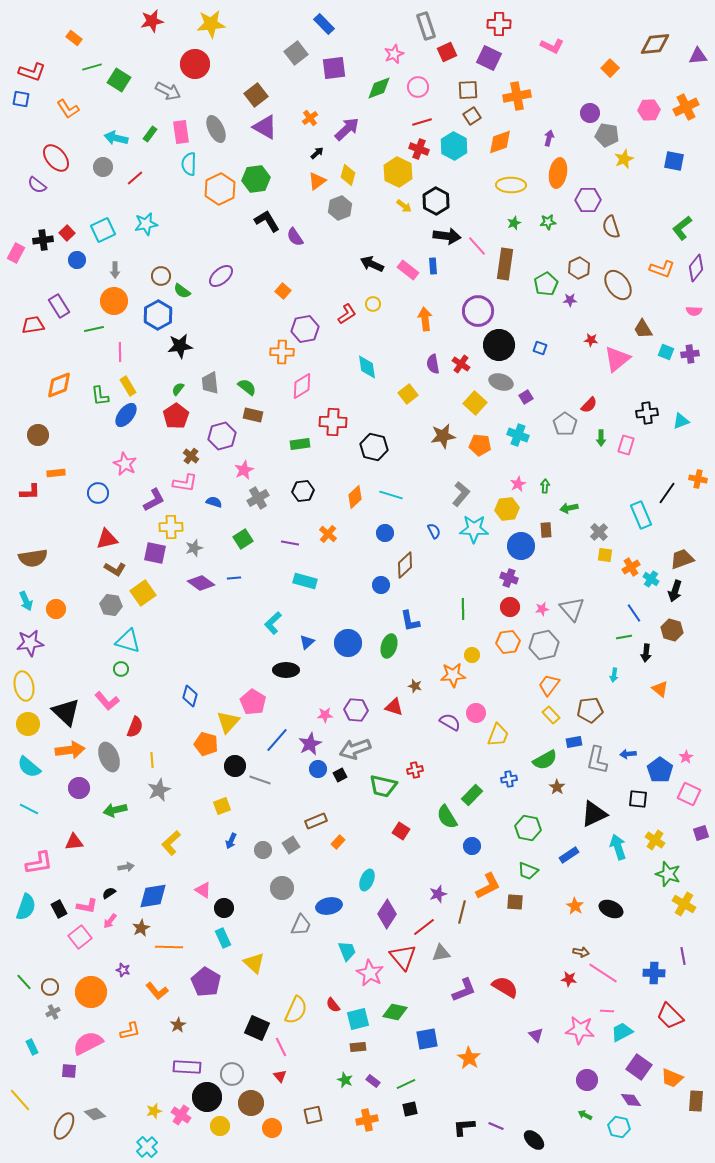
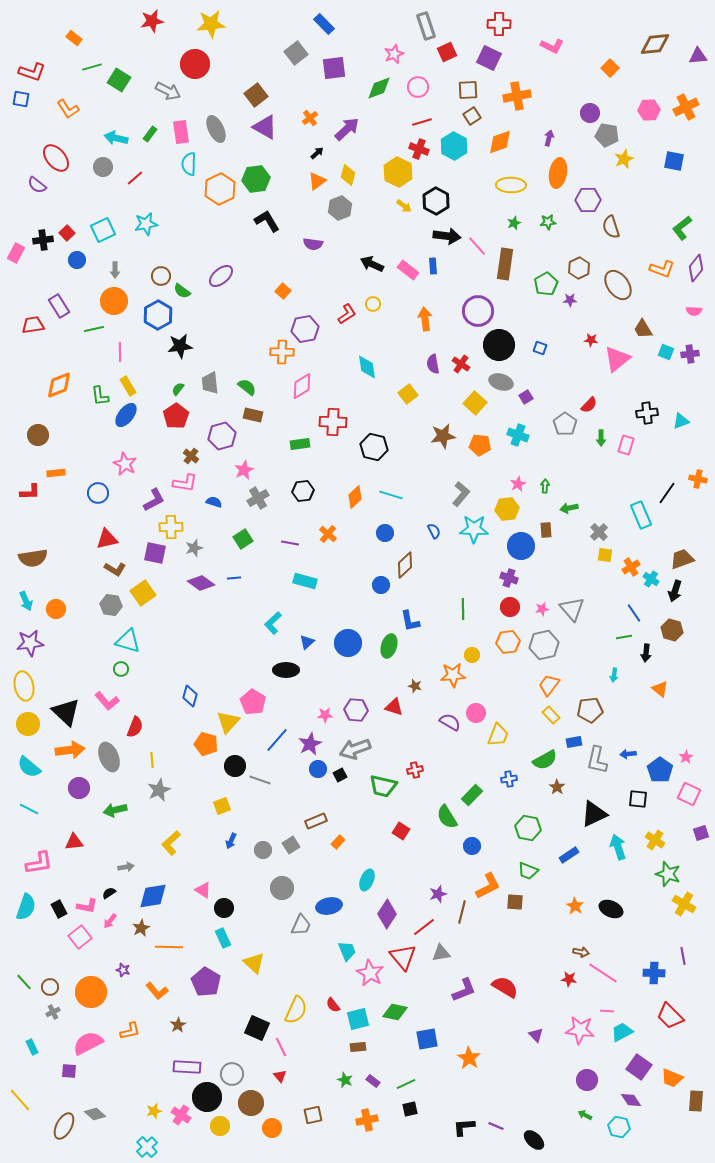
purple semicircle at (295, 237): moved 18 px right, 7 px down; rotated 48 degrees counterclockwise
